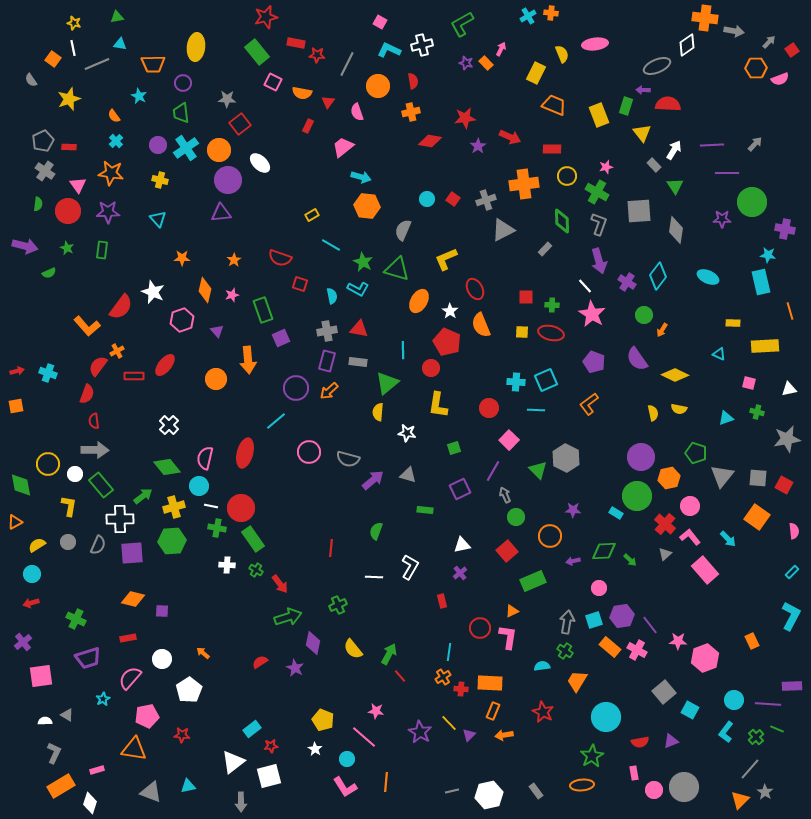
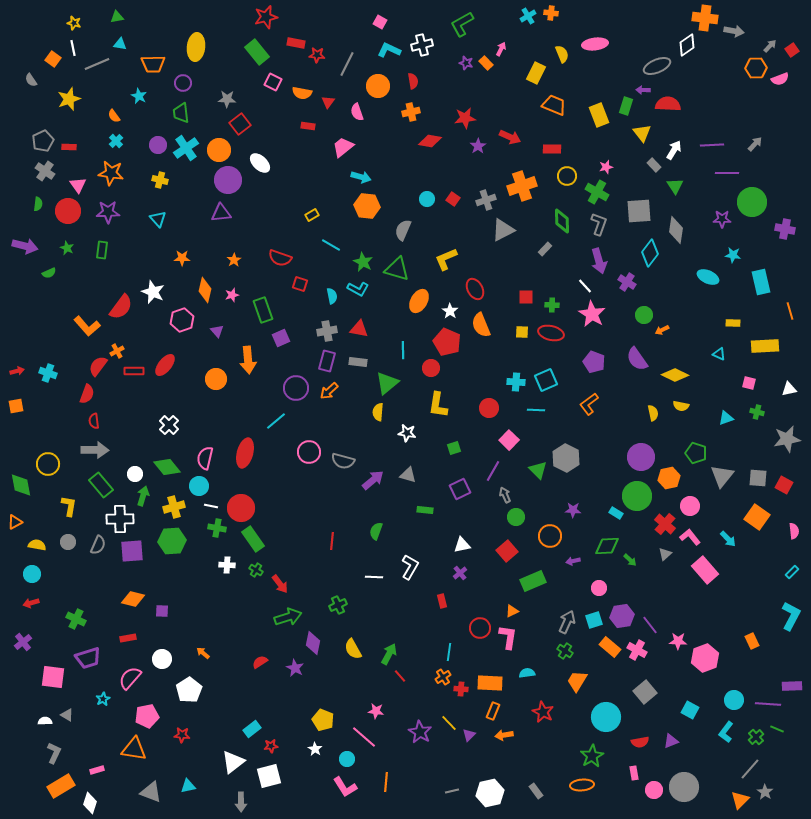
gray arrow at (769, 42): moved 1 px right, 4 px down
red rectangle at (308, 126): rotated 72 degrees clockwise
orange cross at (524, 184): moved 2 px left, 2 px down; rotated 12 degrees counterclockwise
cyan star at (768, 255): moved 35 px left
cyan diamond at (658, 276): moved 8 px left, 23 px up
orange arrow at (662, 330): rotated 32 degrees clockwise
red rectangle at (134, 376): moved 5 px up
yellow semicircle at (679, 409): moved 2 px right, 3 px up
gray semicircle at (348, 459): moved 5 px left, 2 px down
white circle at (75, 474): moved 60 px right
green arrow at (143, 496): rotated 36 degrees counterclockwise
yellow semicircle at (37, 545): rotated 42 degrees clockwise
red line at (331, 548): moved 1 px right, 7 px up
green diamond at (604, 551): moved 3 px right, 5 px up
purple square at (132, 553): moved 2 px up
gray arrow at (567, 622): rotated 15 degrees clockwise
yellow semicircle at (353, 649): rotated 10 degrees clockwise
cyan semicircle at (542, 666): moved 15 px left, 7 px down
pink square at (41, 676): moved 12 px right, 1 px down; rotated 15 degrees clockwise
gray square at (664, 692): moved 19 px left
white hexagon at (489, 795): moved 1 px right, 2 px up
